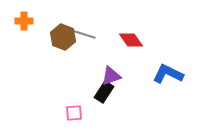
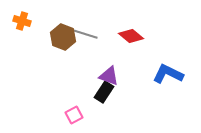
orange cross: moved 2 px left; rotated 18 degrees clockwise
gray line: moved 2 px right
red diamond: moved 4 px up; rotated 15 degrees counterclockwise
purple triangle: moved 2 px left; rotated 40 degrees clockwise
pink square: moved 2 px down; rotated 24 degrees counterclockwise
